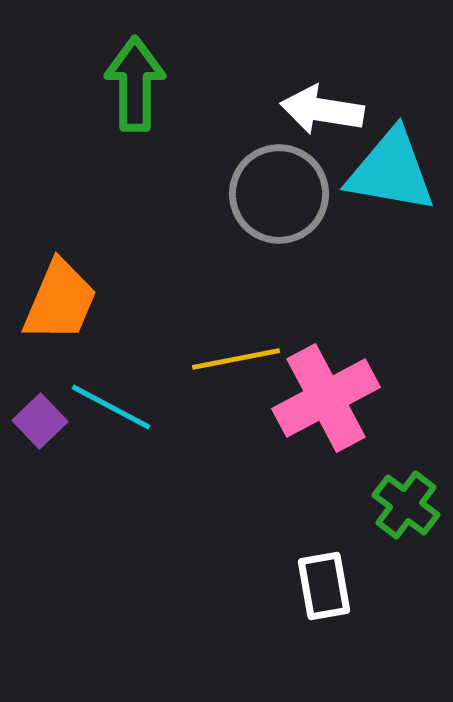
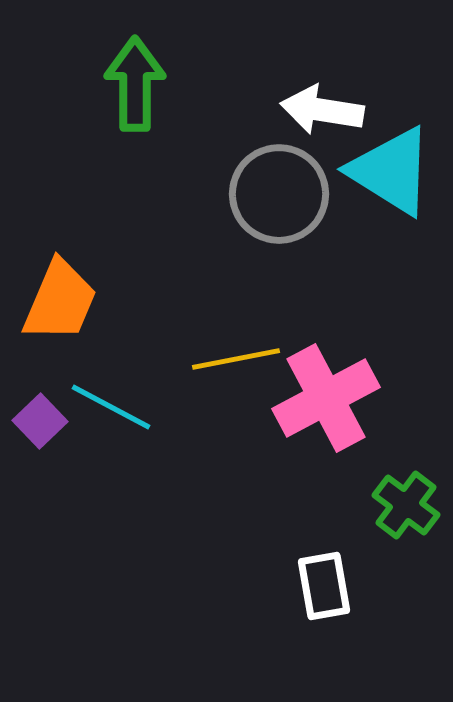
cyan triangle: rotated 22 degrees clockwise
